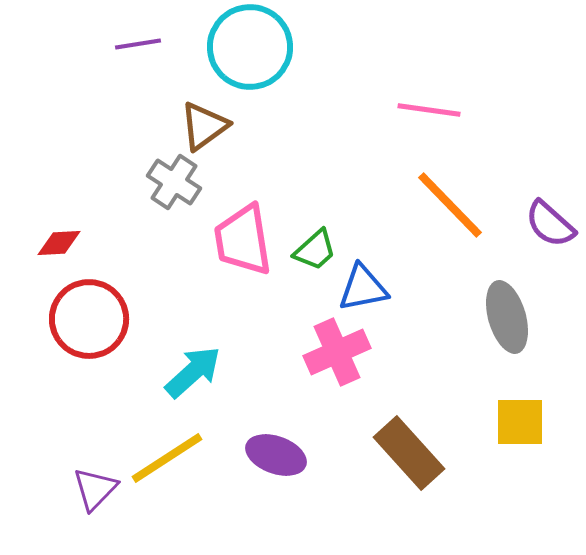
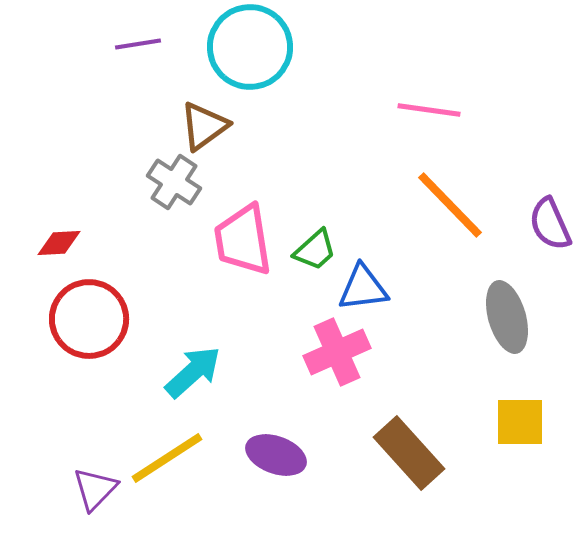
purple semicircle: rotated 24 degrees clockwise
blue triangle: rotated 4 degrees clockwise
